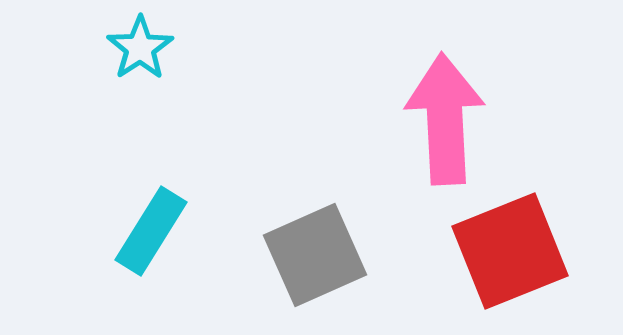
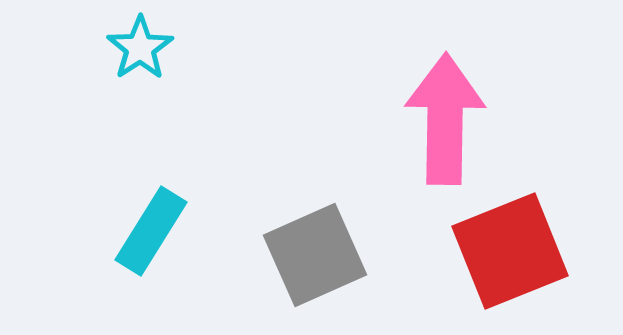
pink arrow: rotated 4 degrees clockwise
